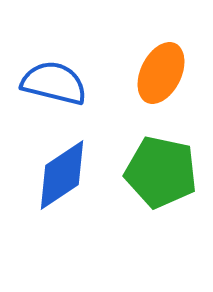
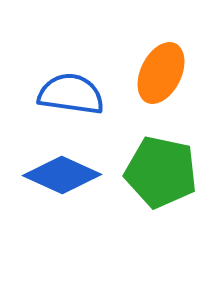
blue semicircle: moved 17 px right, 11 px down; rotated 6 degrees counterclockwise
blue diamond: rotated 58 degrees clockwise
